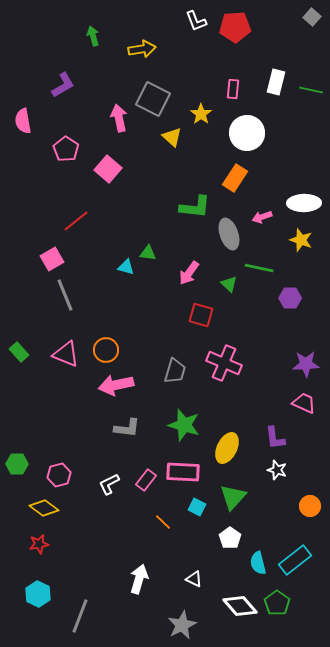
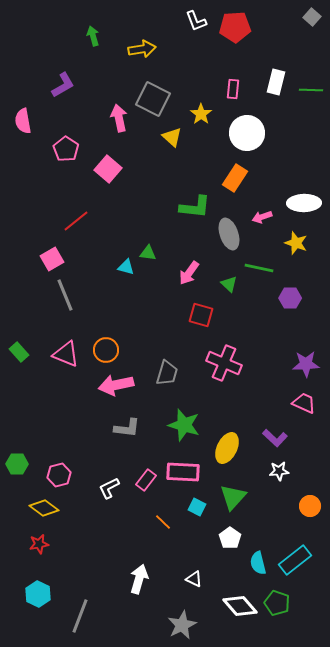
green line at (311, 90): rotated 10 degrees counterclockwise
yellow star at (301, 240): moved 5 px left, 3 px down
gray trapezoid at (175, 371): moved 8 px left, 2 px down
purple L-shape at (275, 438): rotated 40 degrees counterclockwise
white star at (277, 470): moved 2 px right, 1 px down; rotated 24 degrees counterclockwise
white L-shape at (109, 484): moved 4 px down
green pentagon at (277, 603): rotated 15 degrees counterclockwise
